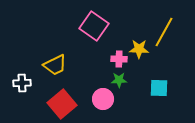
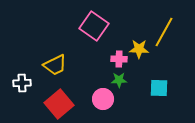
red square: moved 3 px left
